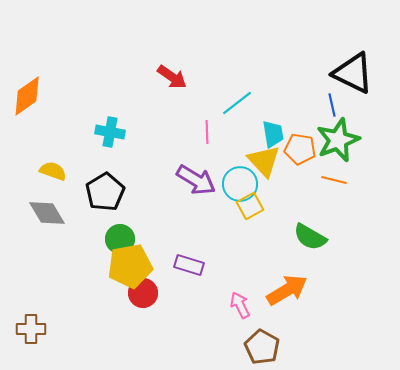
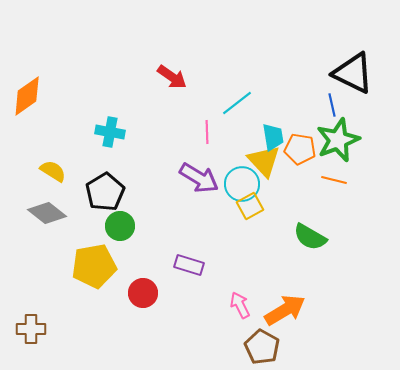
cyan trapezoid: moved 3 px down
yellow semicircle: rotated 12 degrees clockwise
purple arrow: moved 3 px right, 2 px up
cyan circle: moved 2 px right
gray diamond: rotated 21 degrees counterclockwise
green circle: moved 13 px up
yellow pentagon: moved 36 px left
orange arrow: moved 2 px left, 20 px down
